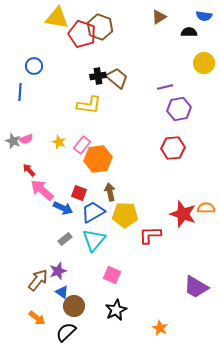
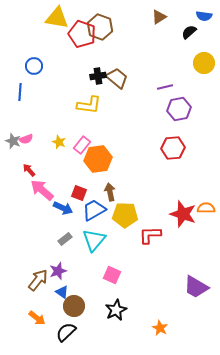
black semicircle at (189, 32): rotated 42 degrees counterclockwise
blue trapezoid at (93, 212): moved 1 px right, 2 px up
